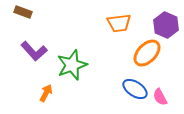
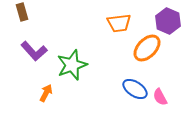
brown rectangle: moved 1 px left; rotated 54 degrees clockwise
purple hexagon: moved 2 px right, 4 px up
orange ellipse: moved 5 px up
